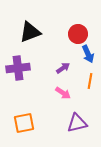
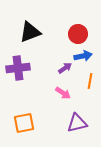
blue arrow: moved 5 px left, 2 px down; rotated 78 degrees counterclockwise
purple arrow: moved 2 px right
